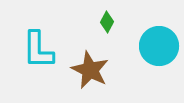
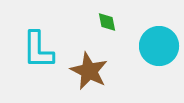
green diamond: rotated 40 degrees counterclockwise
brown star: moved 1 px left, 1 px down
